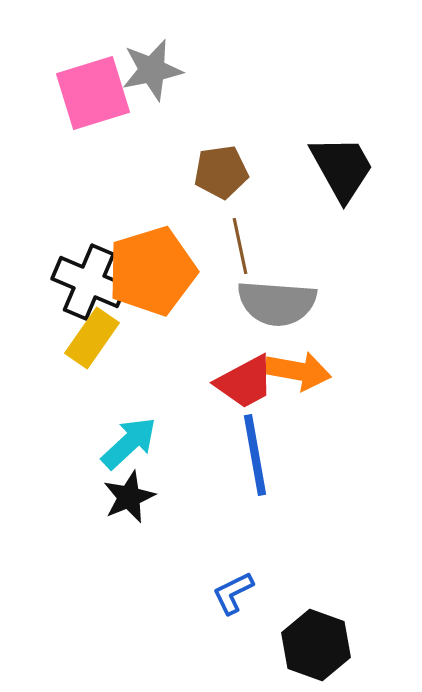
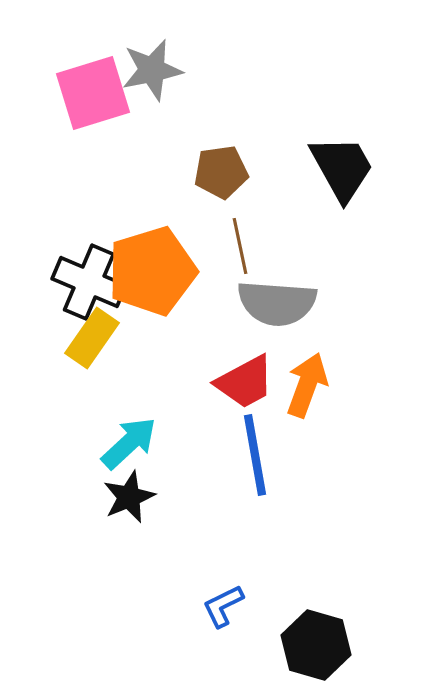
orange arrow: moved 9 px right, 14 px down; rotated 80 degrees counterclockwise
blue L-shape: moved 10 px left, 13 px down
black hexagon: rotated 4 degrees counterclockwise
